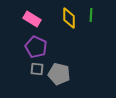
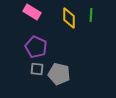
pink rectangle: moved 7 px up
